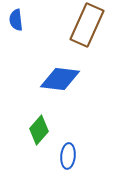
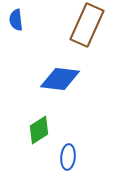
green diamond: rotated 16 degrees clockwise
blue ellipse: moved 1 px down
